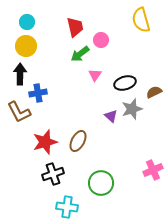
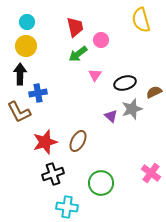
green arrow: moved 2 px left
pink cross: moved 2 px left, 3 px down; rotated 30 degrees counterclockwise
